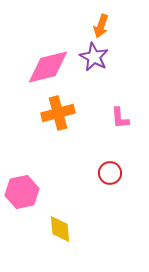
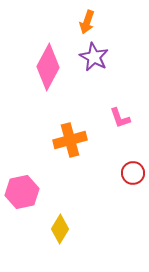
orange arrow: moved 14 px left, 4 px up
pink diamond: rotated 48 degrees counterclockwise
orange cross: moved 12 px right, 27 px down
pink L-shape: rotated 15 degrees counterclockwise
red circle: moved 23 px right
yellow diamond: rotated 36 degrees clockwise
